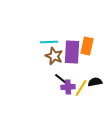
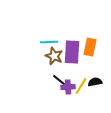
orange rectangle: moved 3 px right, 1 px down
black line: moved 2 px left, 1 px down
yellow line: moved 2 px up
